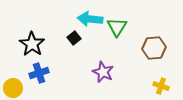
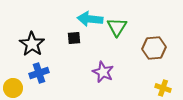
black square: rotated 32 degrees clockwise
yellow cross: moved 2 px right, 2 px down
